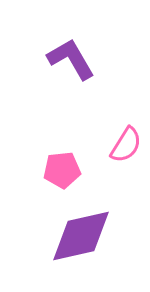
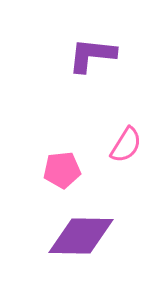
purple L-shape: moved 21 px right, 4 px up; rotated 54 degrees counterclockwise
purple diamond: rotated 14 degrees clockwise
